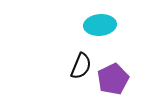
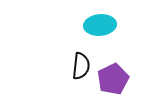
black semicircle: rotated 16 degrees counterclockwise
